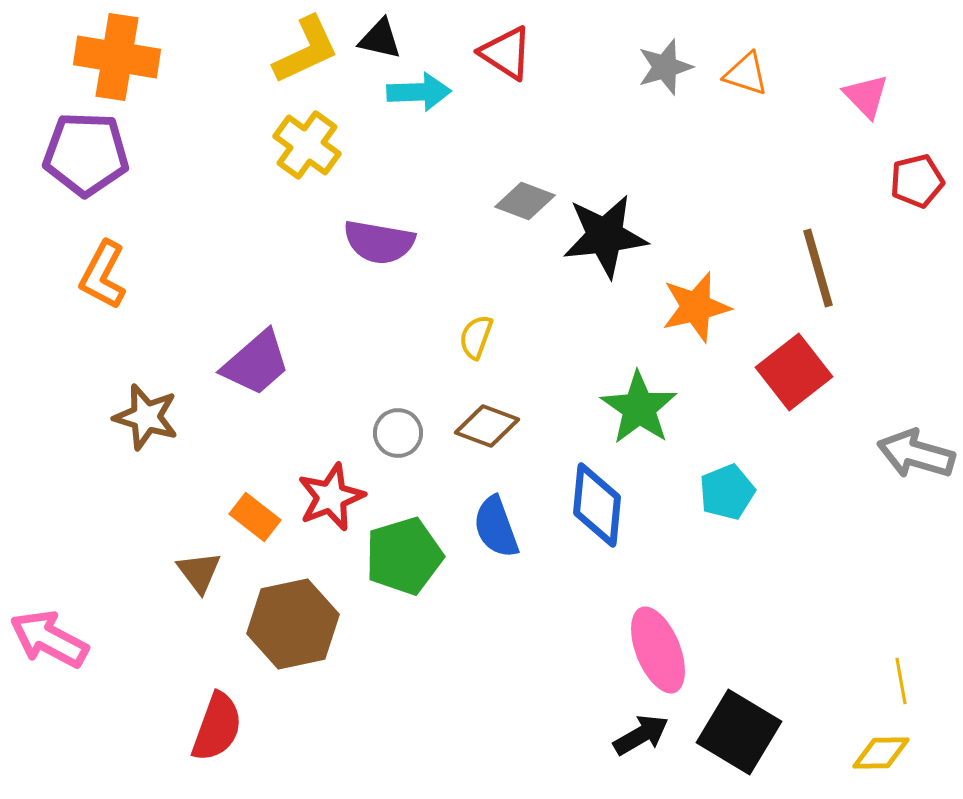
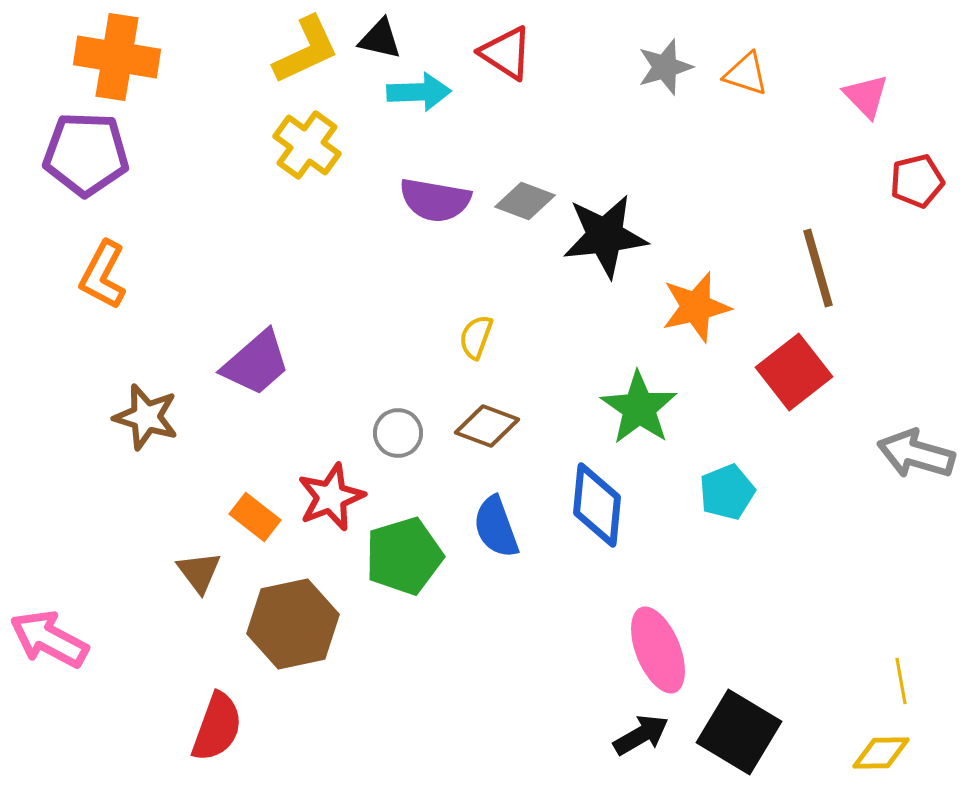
purple semicircle: moved 56 px right, 42 px up
